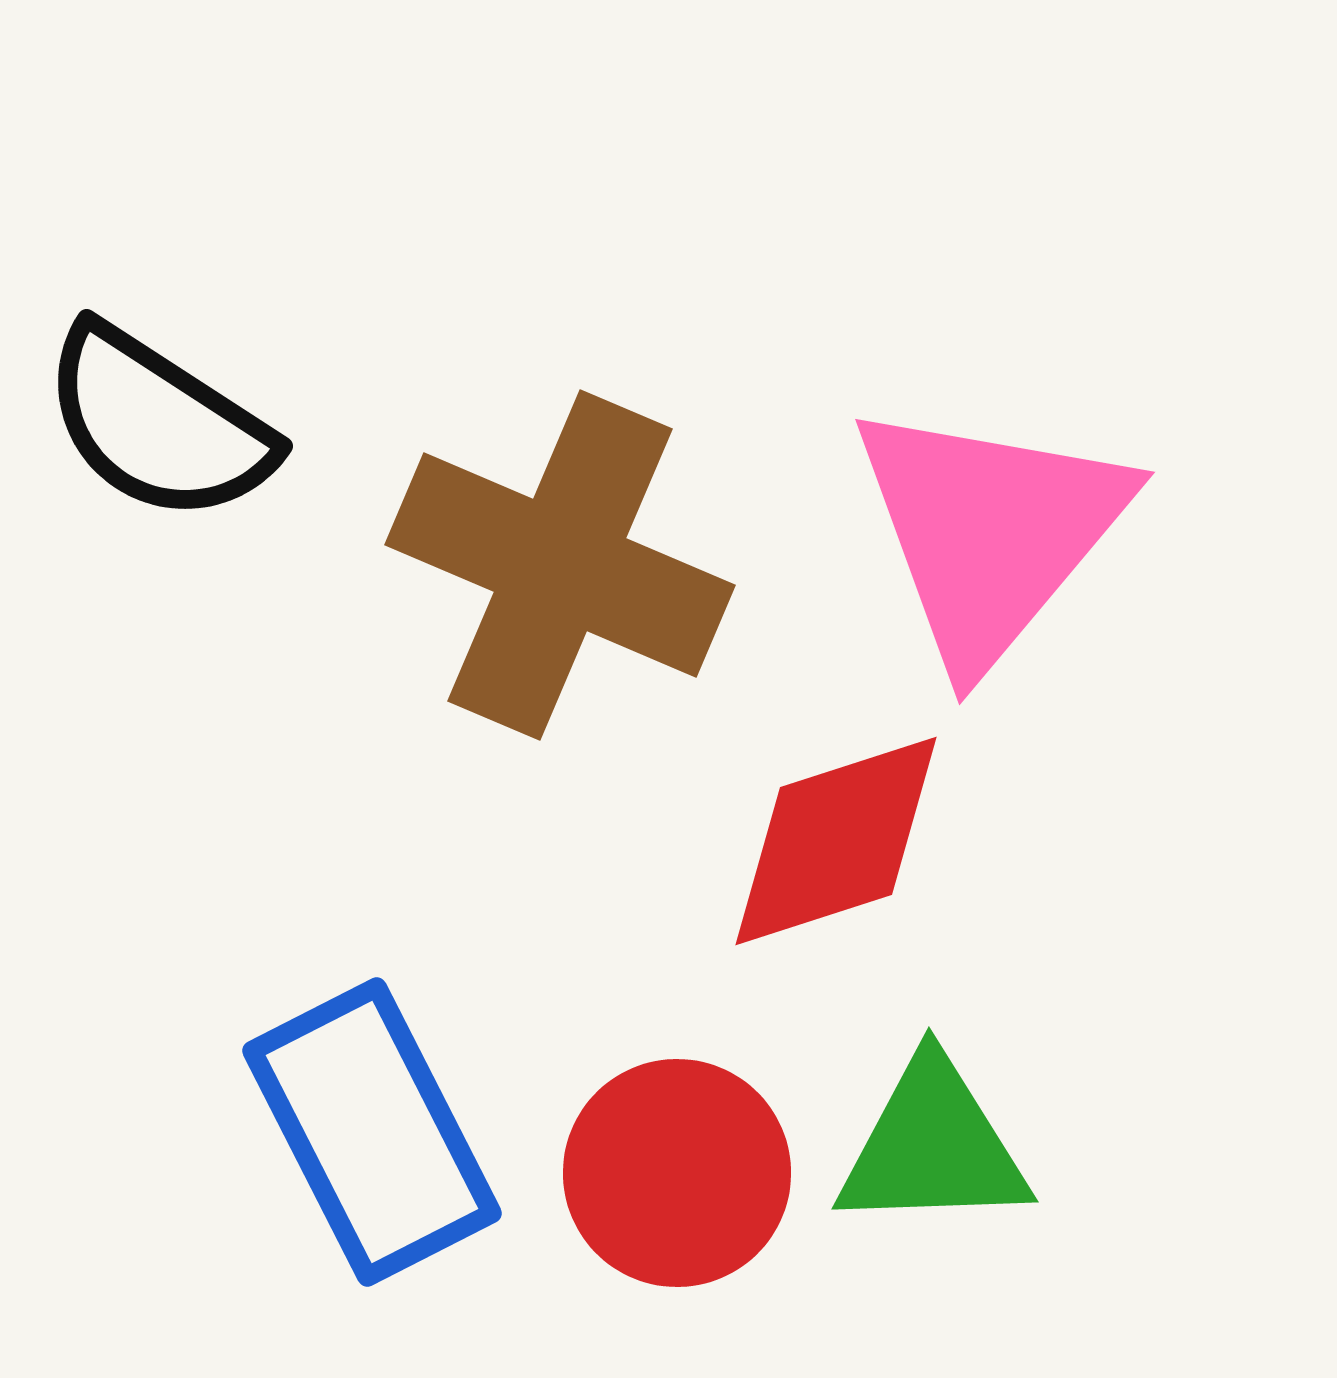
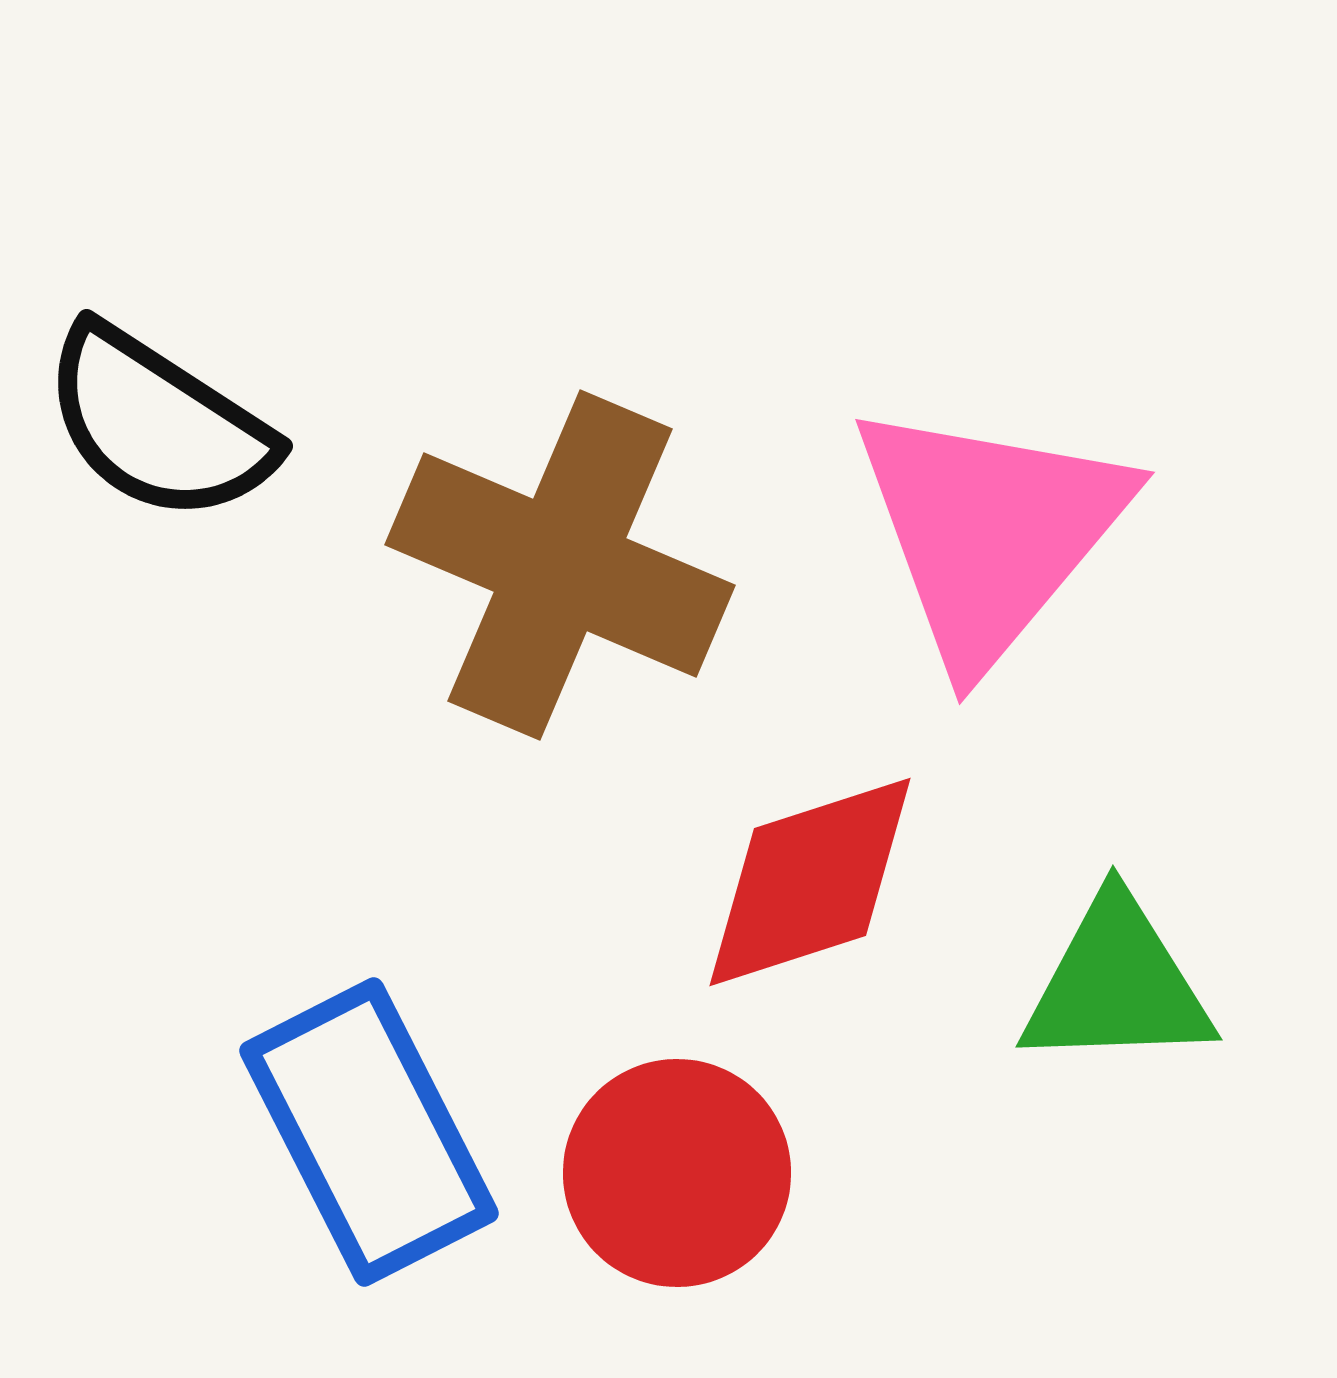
red diamond: moved 26 px left, 41 px down
blue rectangle: moved 3 px left
green triangle: moved 184 px right, 162 px up
